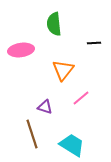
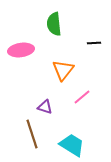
pink line: moved 1 px right, 1 px up
